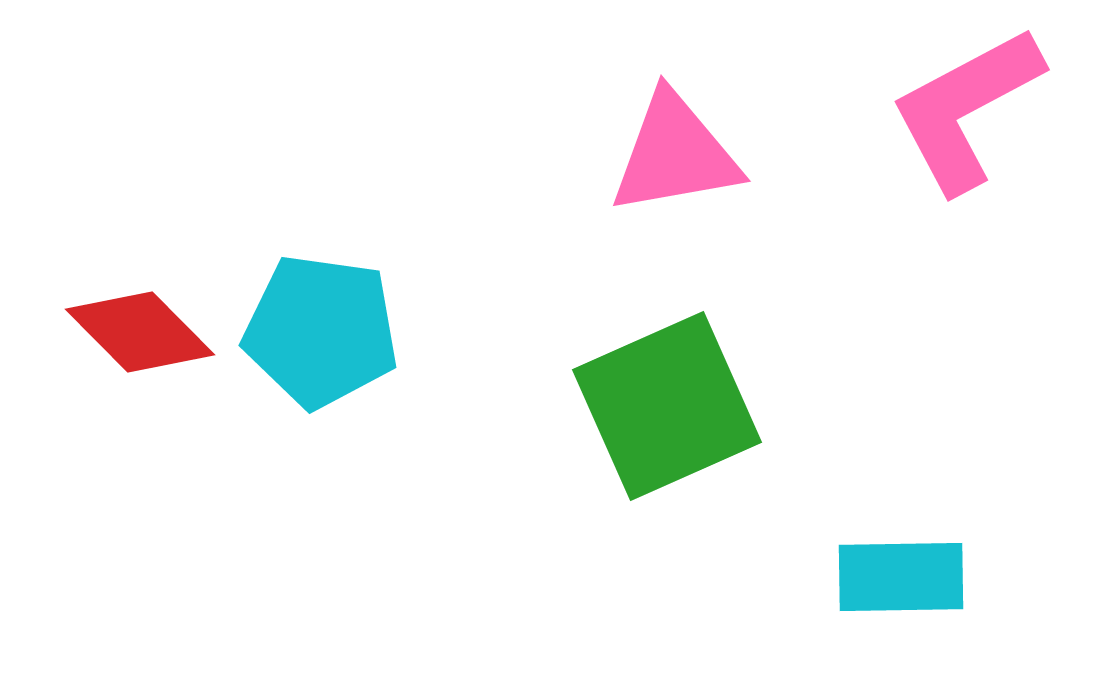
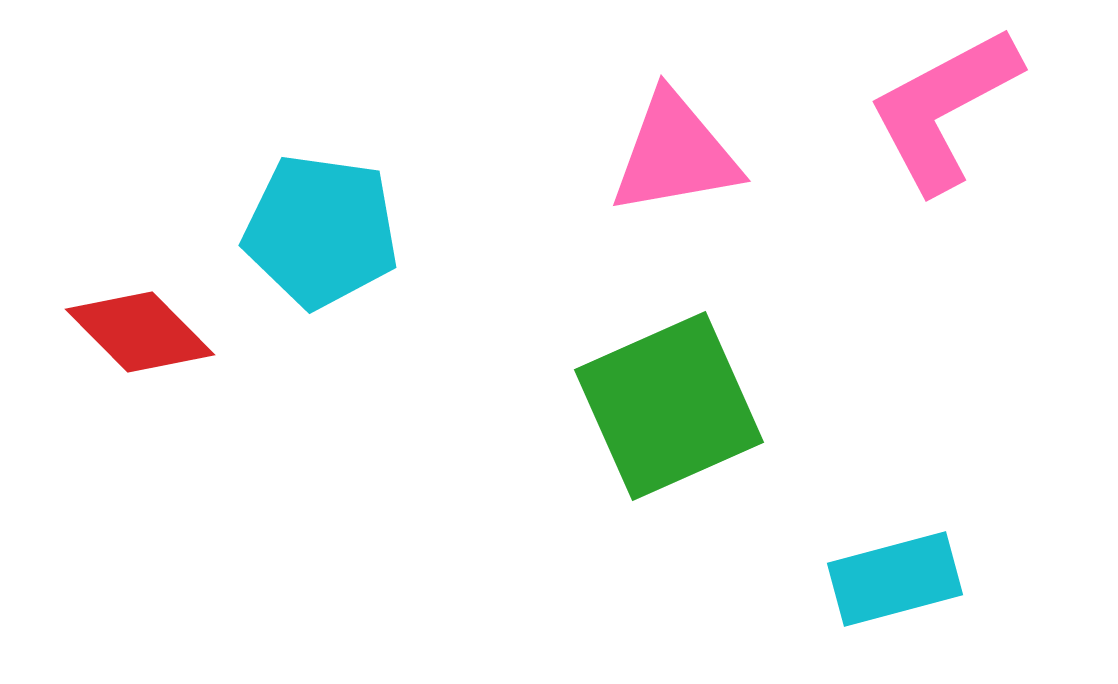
pink L-shape: moved 22 px left
cyan pentagon: moved 100 px up
green square: moved 2 px right
cyan rectangle: moved 6 px left, 2 px down; rotated 14 degrees counterclockwise
